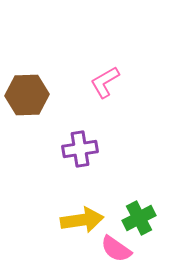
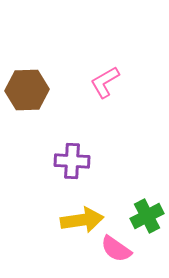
brown hexagon: moved 5 px up
purple cross: moved 8 px left, 12 px down; rotated 12 degrees clockwise
green cross: moved 8 px right, 2 px up
